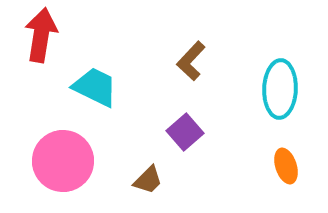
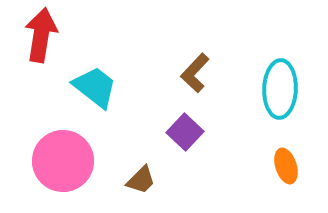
brown L-shape: moved 4 px right, 12 px down
cyan trapezoid: rotated 12 degrees clockwise
purple square: rotated 6 degrees counterclockwise
brown trapezoid: moved 7 px left
